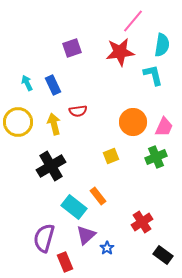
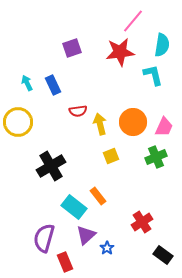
yellow arrow: moved 46 px right
